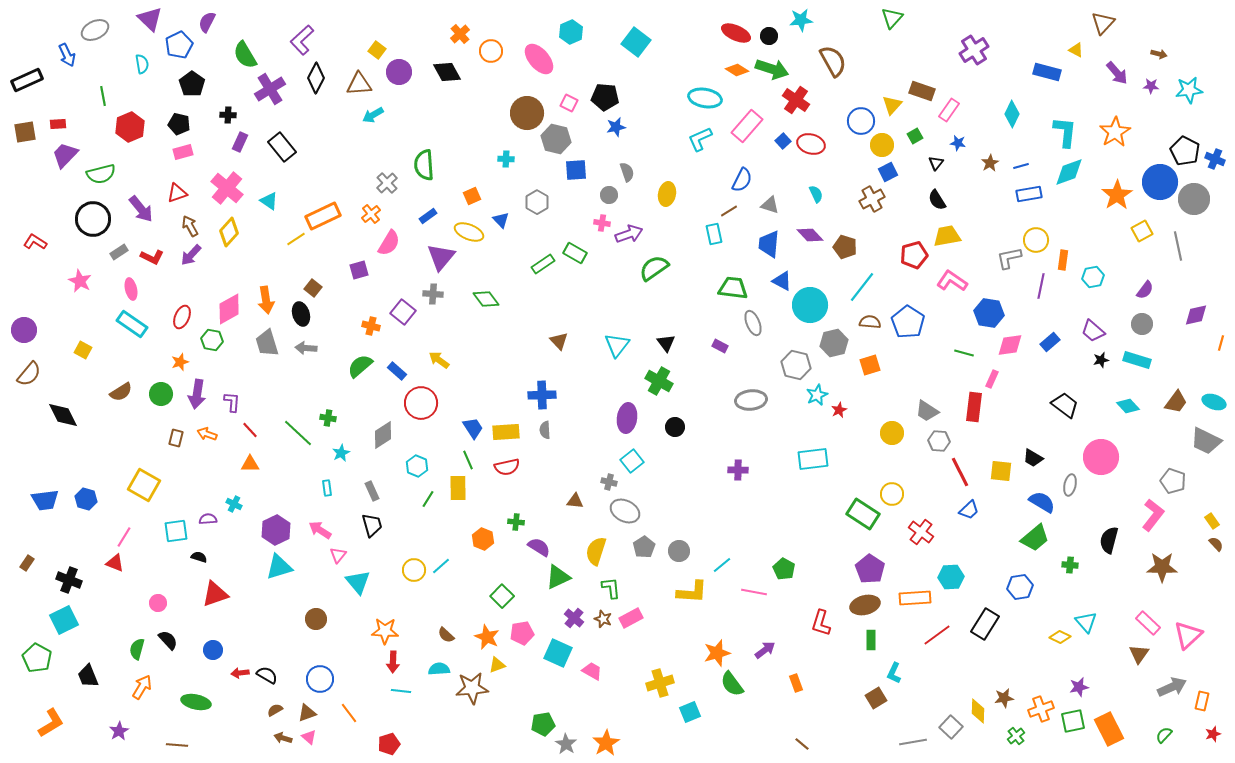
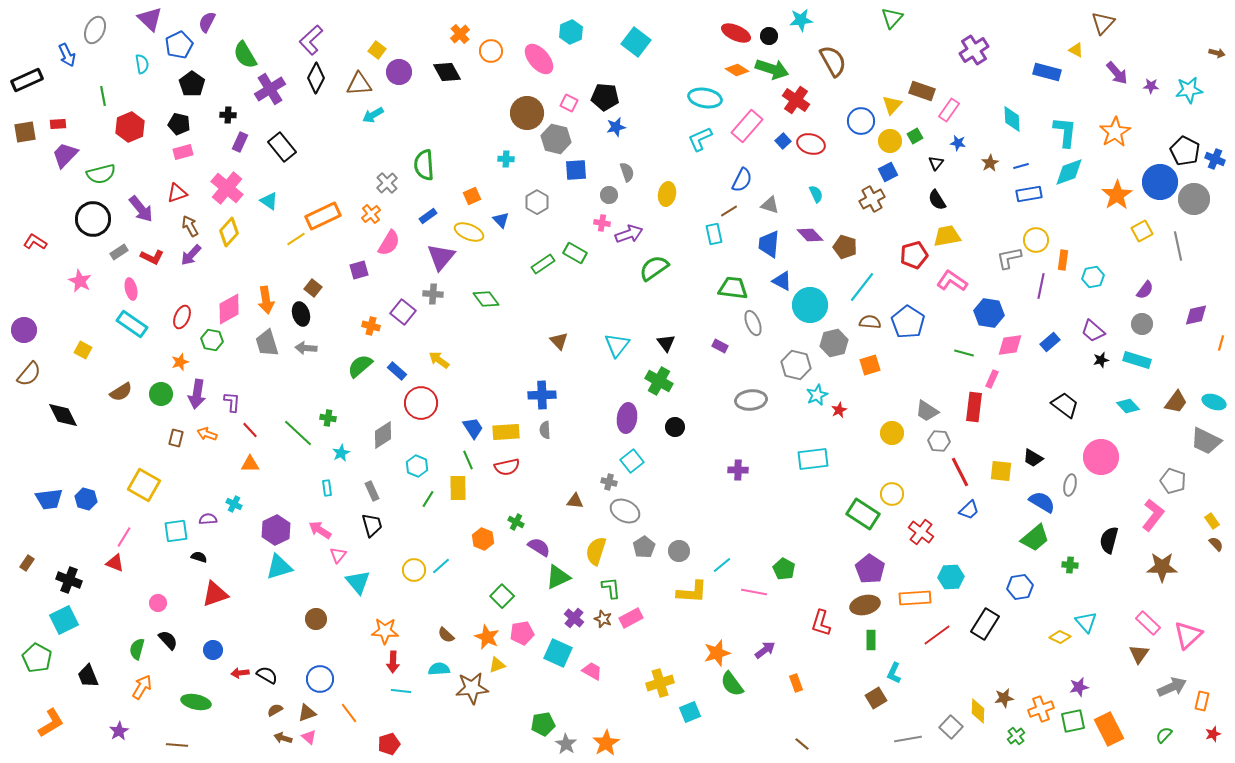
gray ellipse at (95, 30): rotated 40 degrees counterclockwise
purple L-shape at (302, 40): moved 9 px right
brown arrow at (1159, 54): moved 58 px right, 1 px up
cyan diamond at (1012, 114): moved 5 px down; rotated 28 degrees counterclockwise
yellow circle at (882, 145): moved 8 px right, 4 px up
blue trapezoid at (45, 500): moved 4 px right, 1 px up
green cross at (516, 522): rotated 21 degrees clockwise
gray line at (913, 742): moved 5 px left, 3 px up
